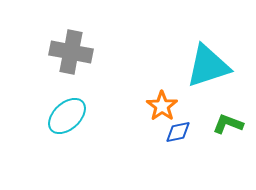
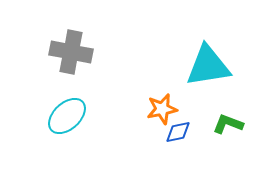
cyan triangle: rotated 9 degrees clockwise
orange star: moved 3 px down; rotated 24 degrees clockwise
